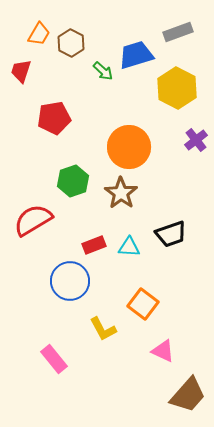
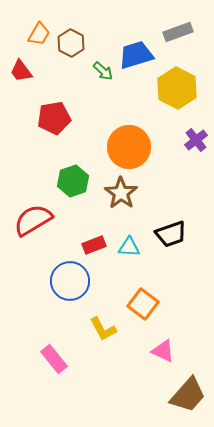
red trapezoid: rotated 55 degrees counterclockwise
